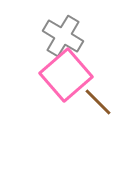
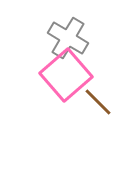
gray cross: moved 5 px right, 2 px down
